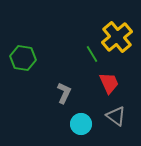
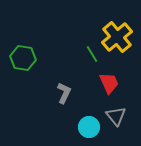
gray triangle: rotated 15 degrees clockwise
cyan circle: moved 8 px right, 3 px down
